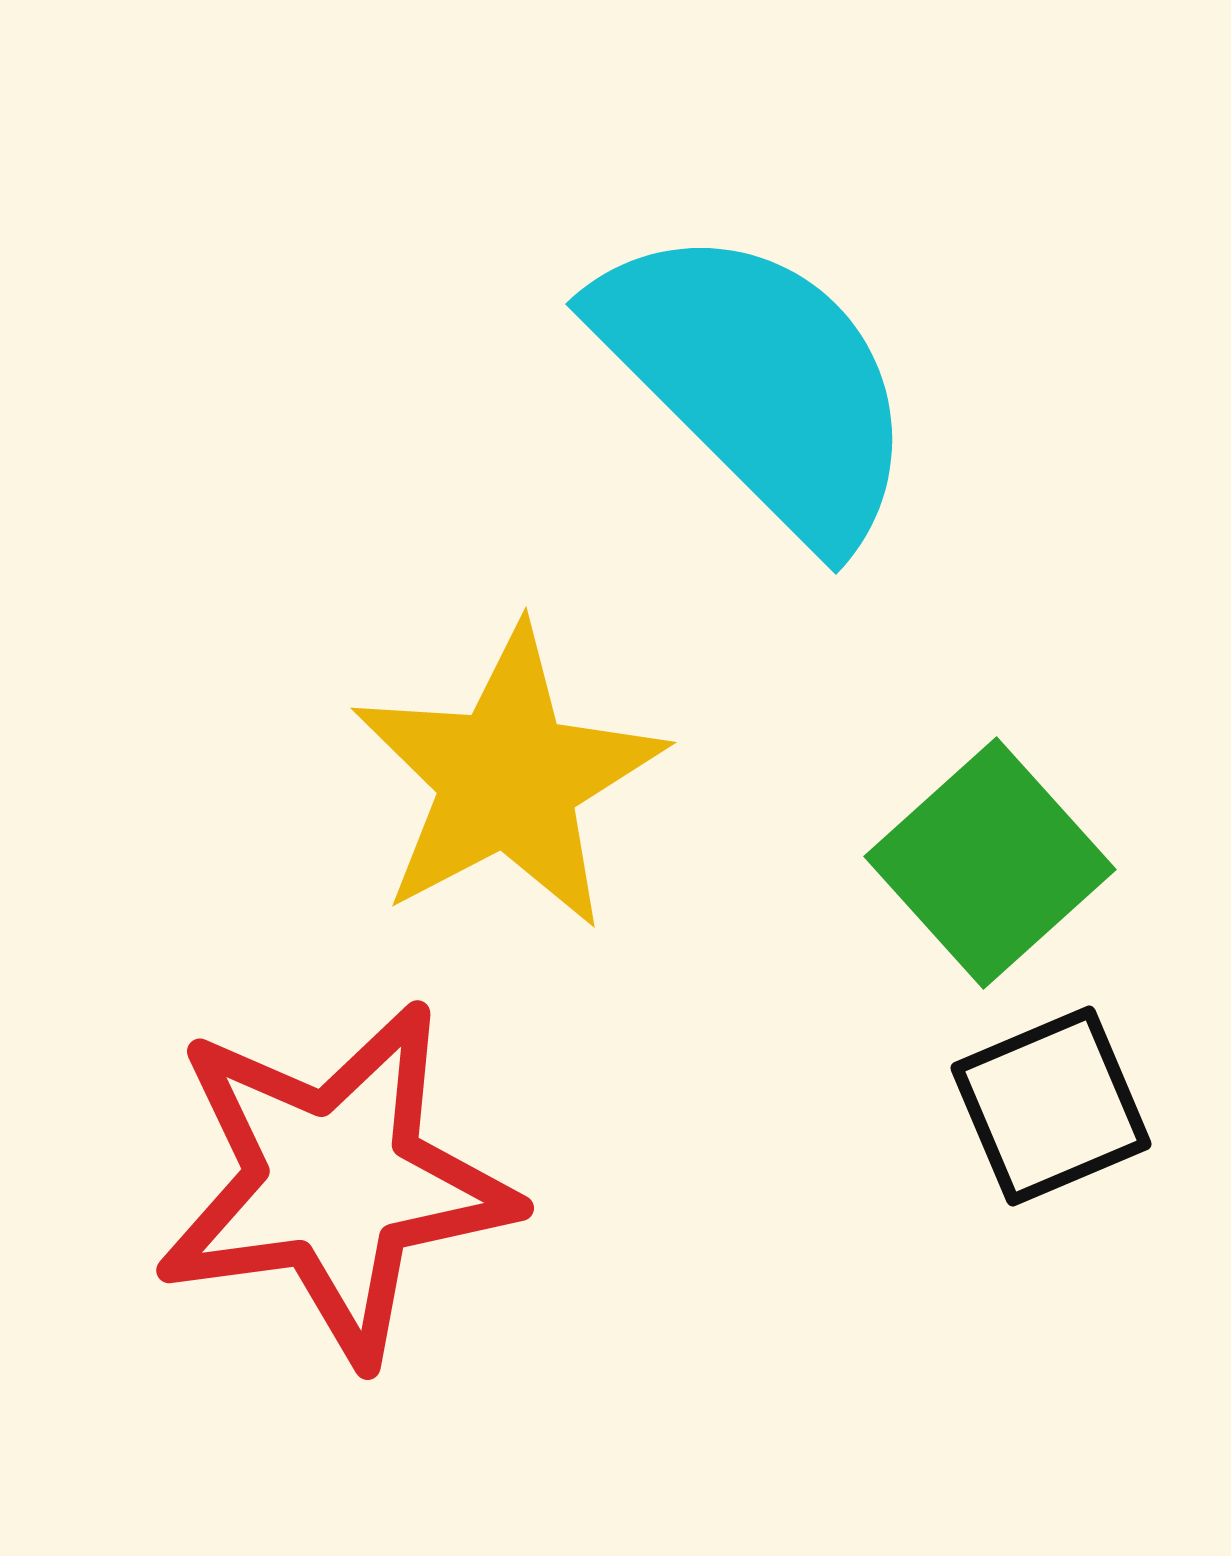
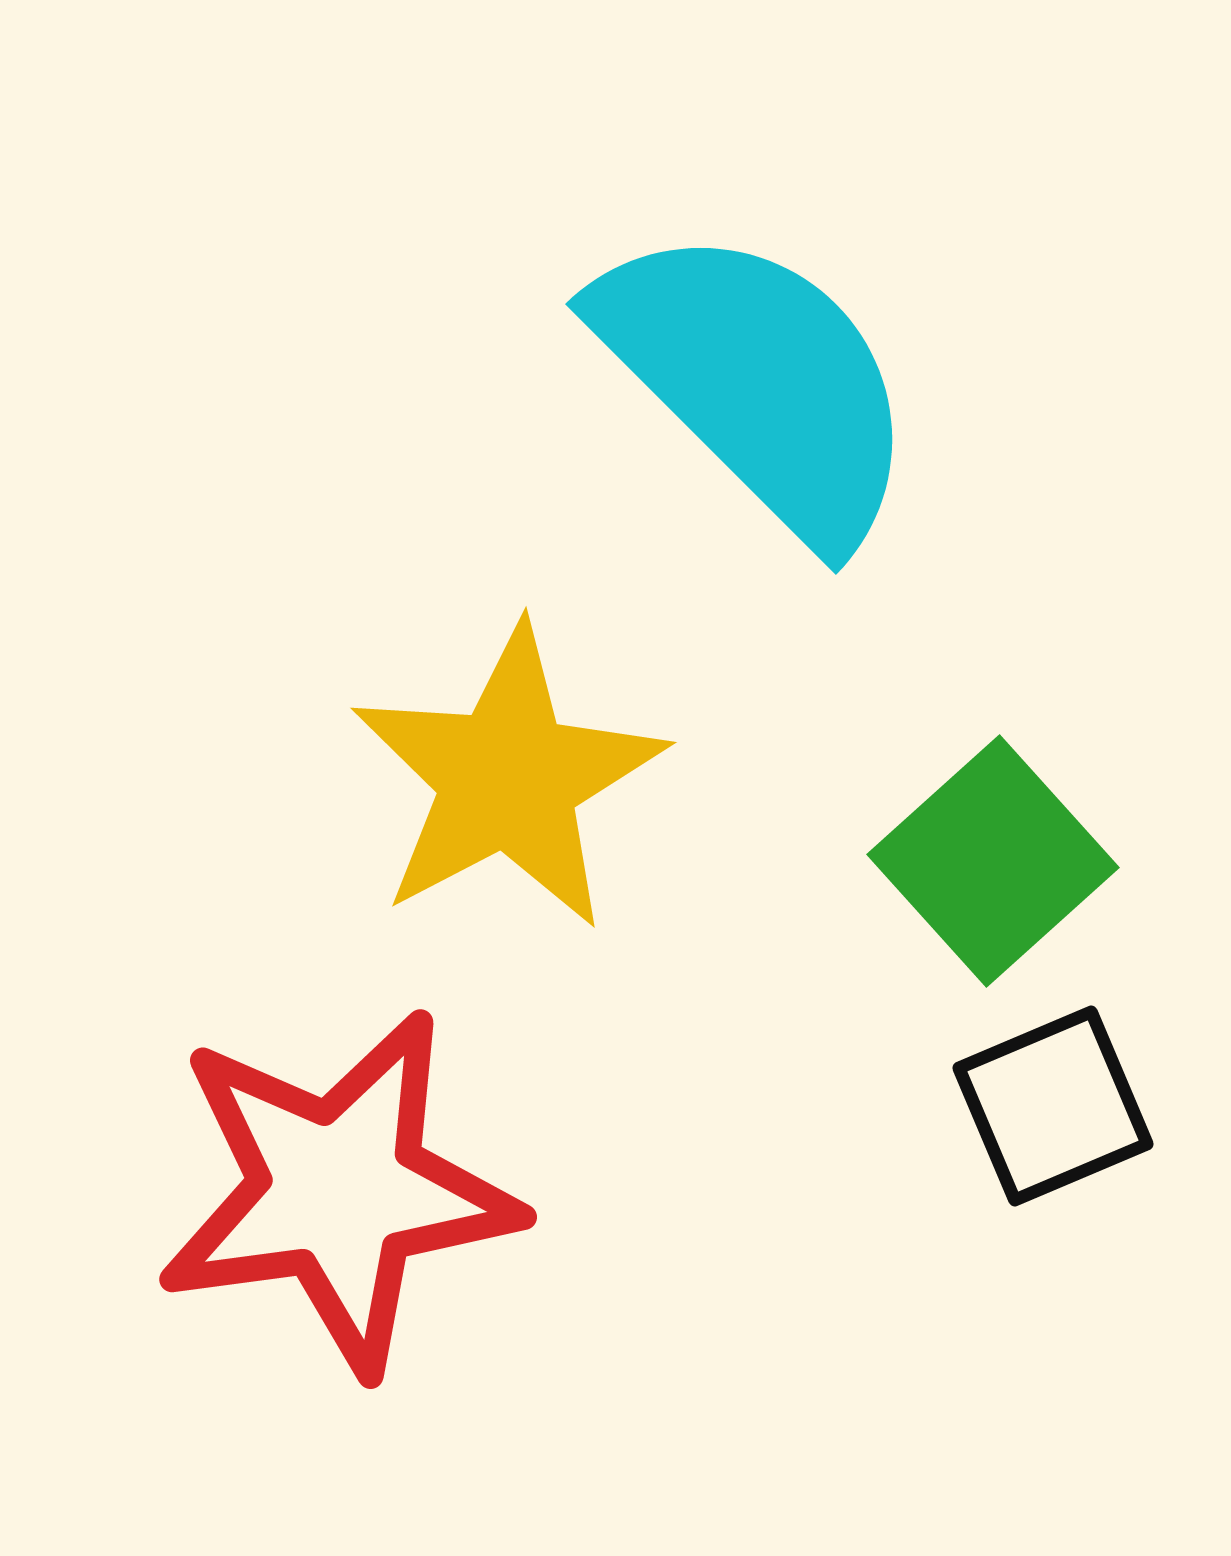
green square: moved 3 px right, 2 px up
black square: moved 2 px right
red star: moved 3 px right, 9 px down
